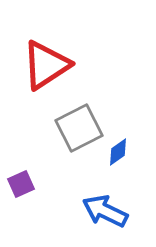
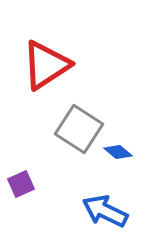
gray square: moved 1 px down; rotated 30 degrees counterclockwise
blue diamond: rotated 76 degrees clockwise
